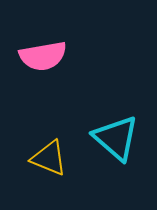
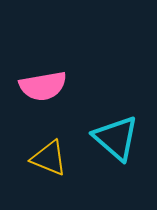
pink semicircle: moved 30 px down
